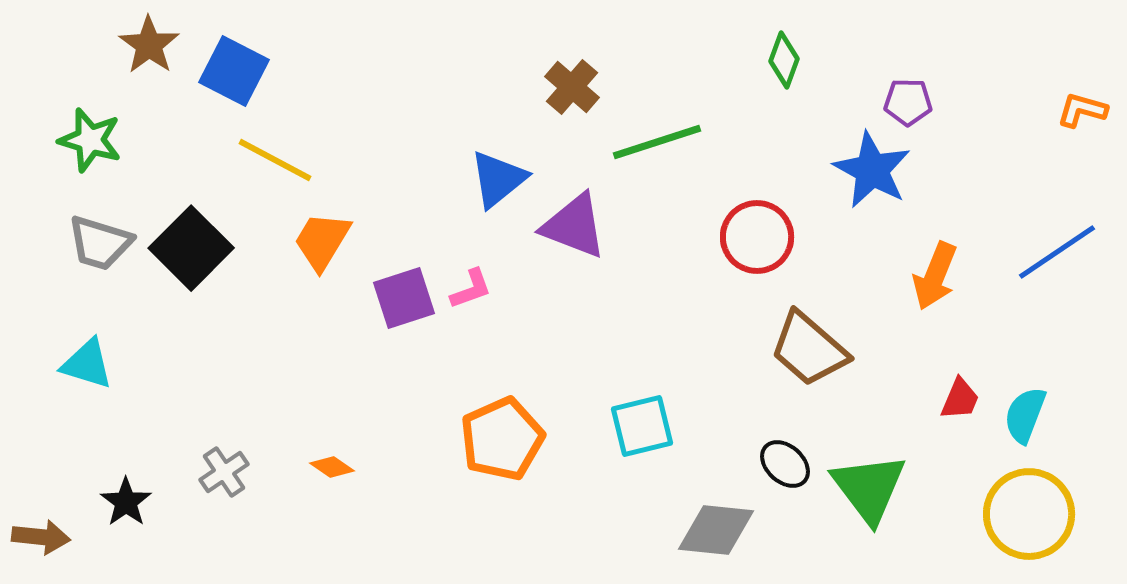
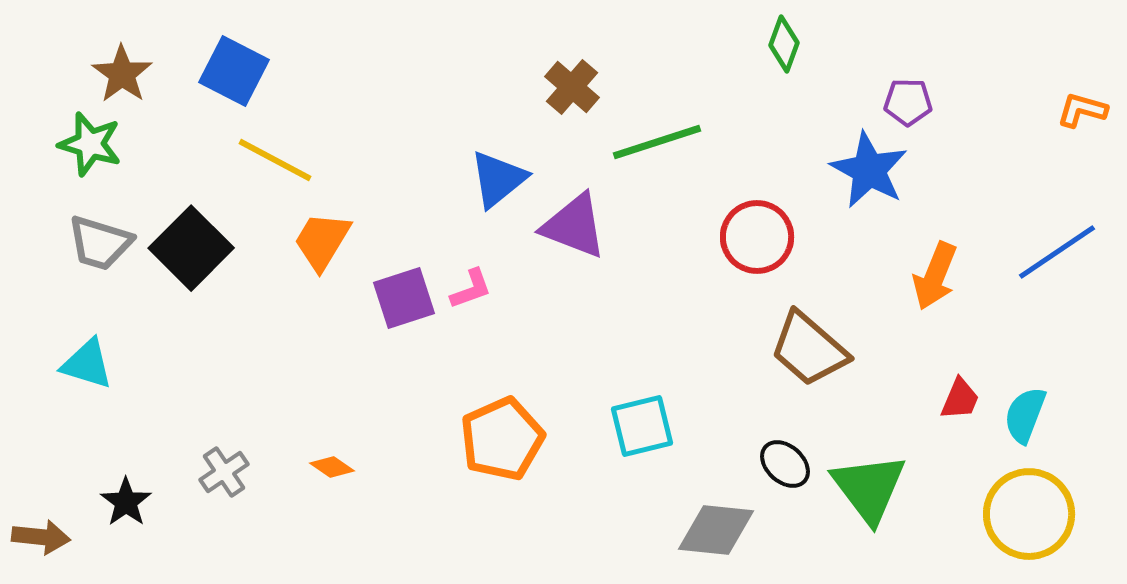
brown star: moved 27 px left, 29 px down
green diamond: moved 16 px up
green star: moved 4 px down
blue star: moved 3 px left
